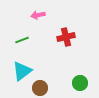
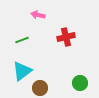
pink arrow: rotated 24 degrees clockwise
